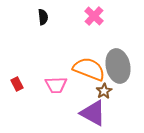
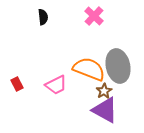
pink trapezoid: rotated 25 degrees counterclockwise
purple triangle: moved 12 px right, 3 px up
